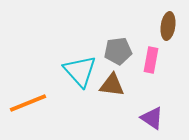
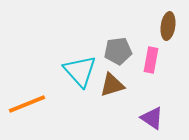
brown triangle: rotated 24 degrees counterclockwise
orange line: moved 1 px left, 1 px down
